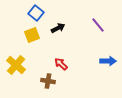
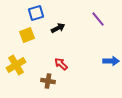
blue square: rotated 35 degrees clockwise
purple line: moved 6 px up
yellow square: moved 5 px left
blue arrow: moved 3 px right
yellow cross: rotated 18 degrees clockwise
